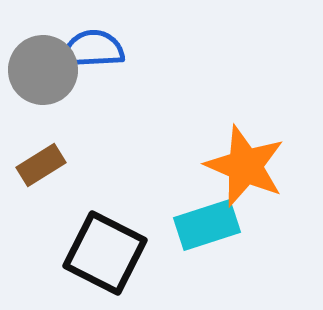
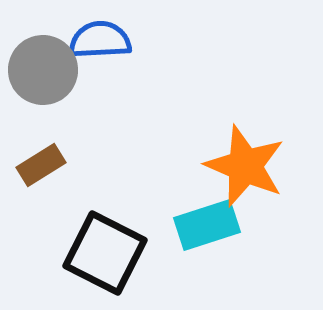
blue semicircle: moved 7 px right, 9 px up
